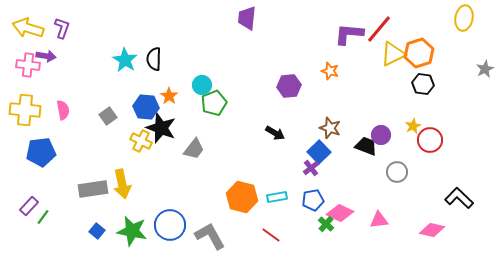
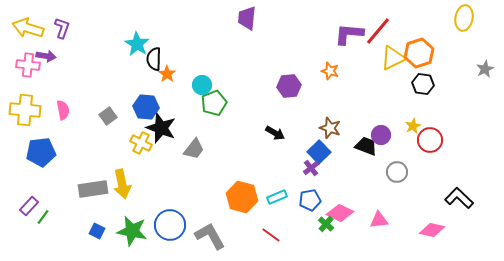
red line at (379, 29): moved 1 px left, 2 px down
yellow triangle at (393, 54): moved 4 px down
cyan star at (125, 60): moved 12 px right, 16 px up
orange star at (169, 96): moved 2 px left, 22 px up
yellow cross at (141, 141): moved 2 px down
cyan rectangle at (277, 197): rotated 12 degrees counterclockwise
blue pentagon at (313, 200): moved 3 px left
blue square at (97, 231): rotated 14 degrees counterclockwise
